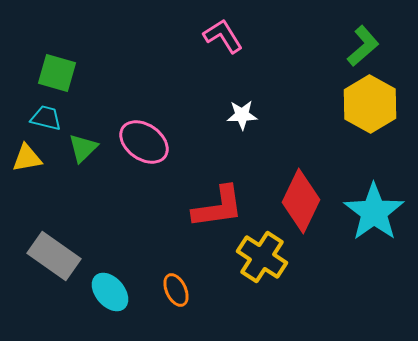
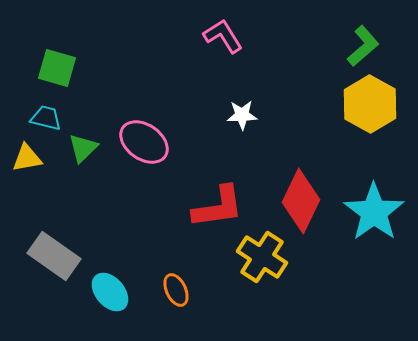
green square: moved 5 px up
